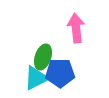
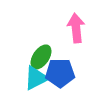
green ellipse: moved 2 px left; rotated 15 degrees clockwise
